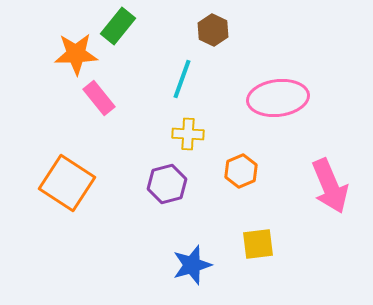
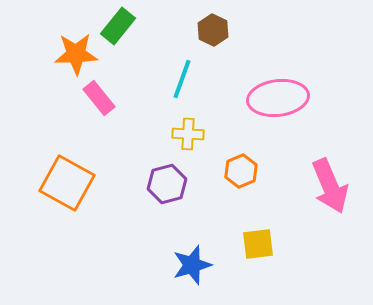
orange square: rotated 4 degrees counterclockwise
